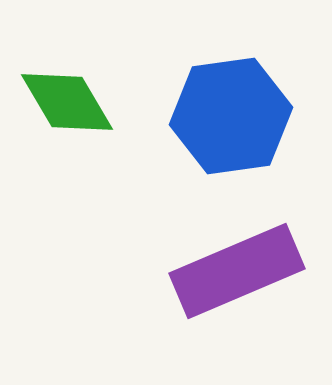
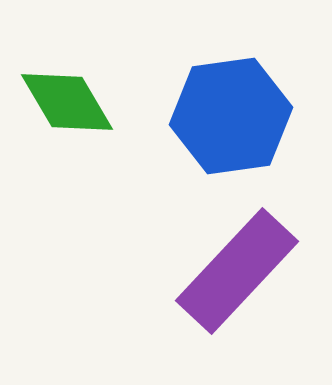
purple rectangle: rotated 24 degrees counterclockwise
